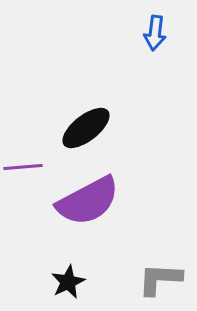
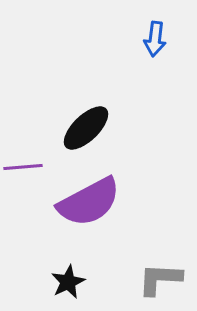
blue arrow: moved 6 px down
black ellipse: rotated 6 degrees counterclockwise
purple semicircle: moved 1 px right, 1 px down
